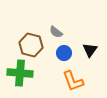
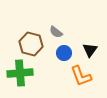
brown hexagon: moved 1 px up
green cross: rotated 10 degrees counterclockwise
orange L-shape: moved 8 px right, 5 px up
